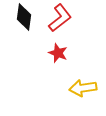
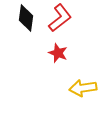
black diamond: moved 2 px right, 1 px down
